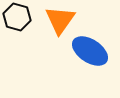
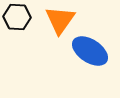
black hexagon: rotated 12 degrees counterclockwise
